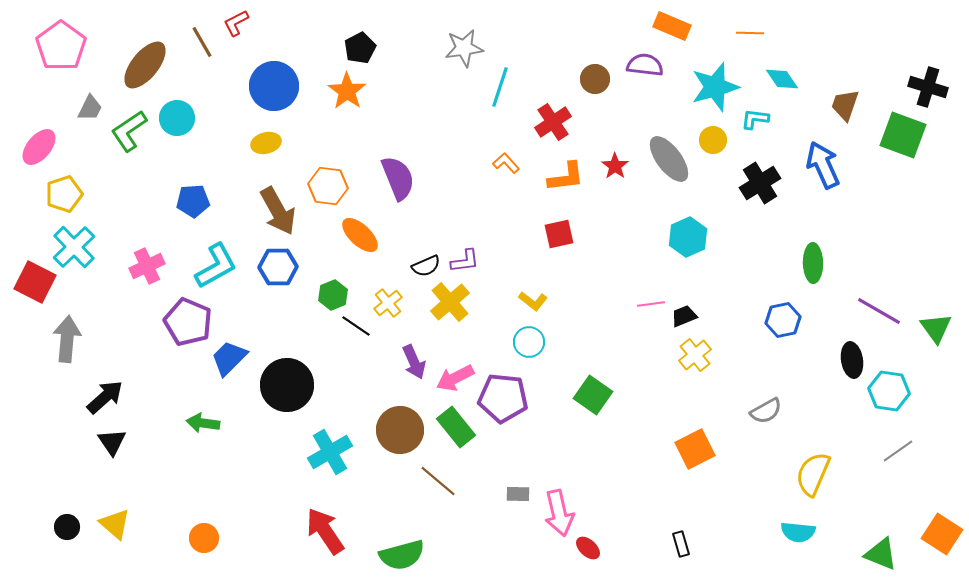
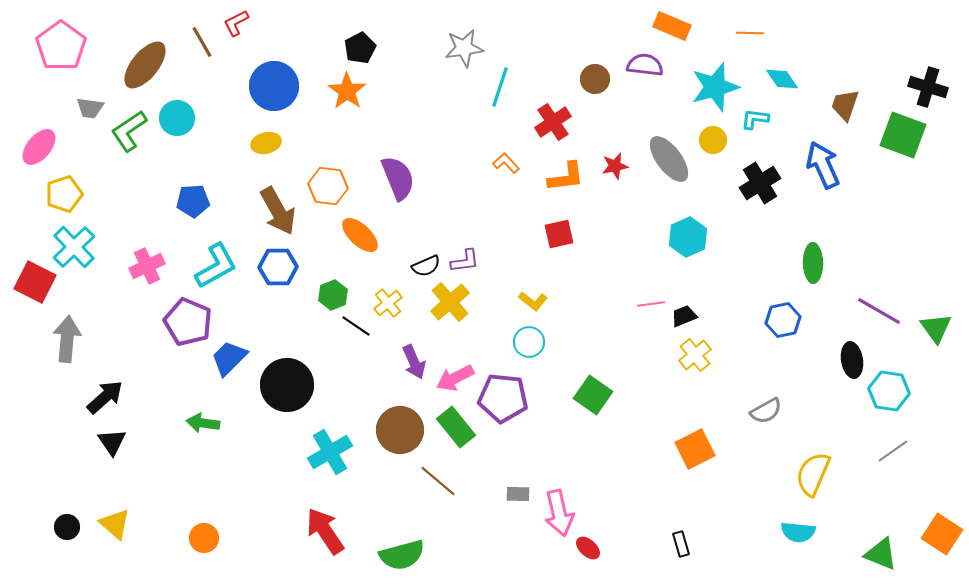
gray trapezoid at (90, 108): rotated 72 degrees clockwise
red star at (615, 166): rotated 24 degrees clockwise
gray line at (898, 451): moved 5 px left
